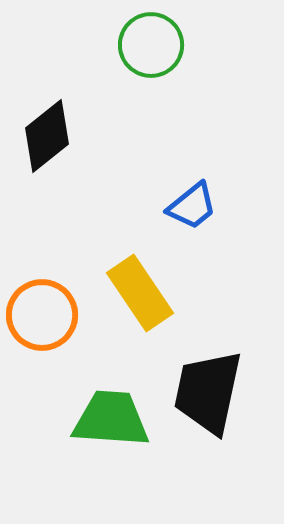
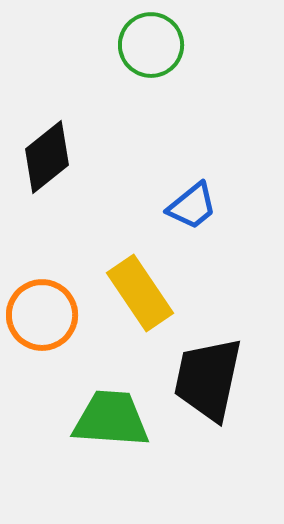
black diamond: moved 21 px down
black trapezoid: moved 13 px up
